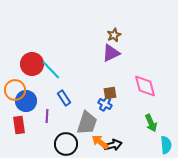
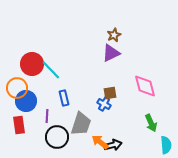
orange circle: moved 2 px right, 2 px up
blue rectangle: rotated 21 degrees clockwise
blue cross: moved 1 px left
gray trapezoid: moved 6 px left, 1 px down
black circle: moved 9 px left, 7 px up
